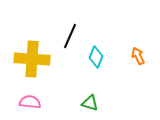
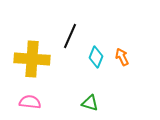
orange arrow: moved 16 px left, 1 px down
